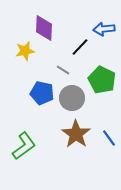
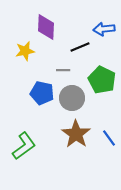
purple diamond: moved 2 px right, 1 px up
black line: rotated 24 degrees clockwise
gray line: rotated 32 degrees counterclockwise
